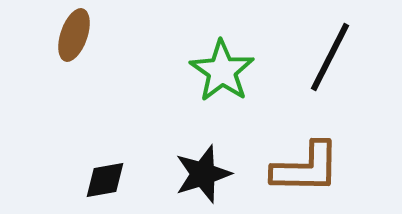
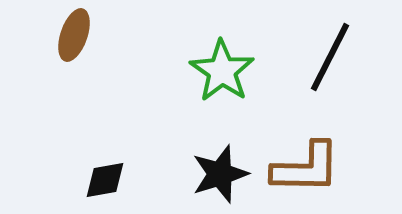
black star: moved 17 px right
